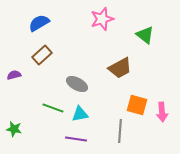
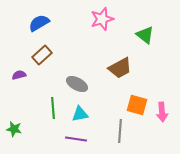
purple semicircle: moved 5 px right
green line: rotated 65 degrees clockwise
